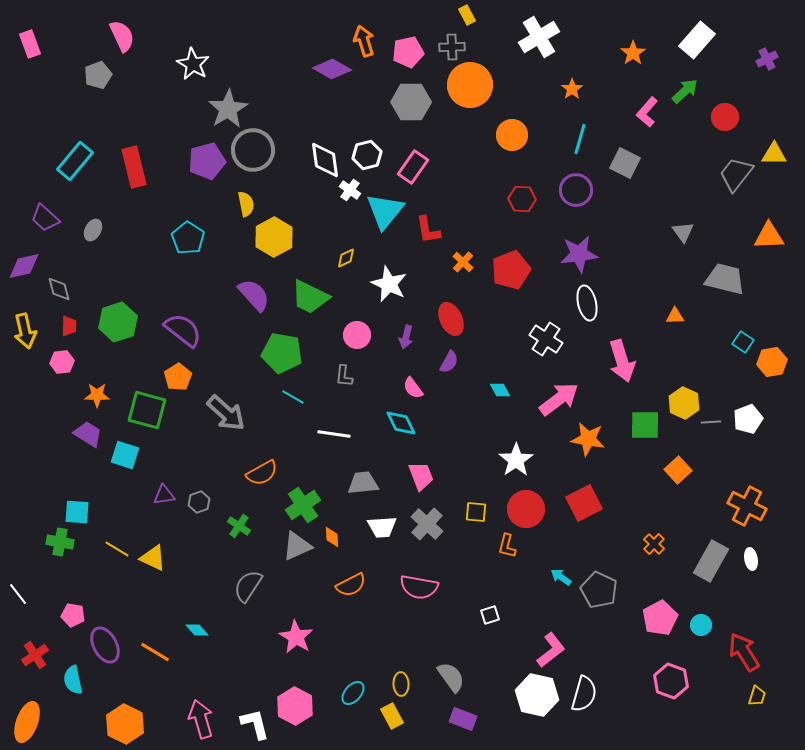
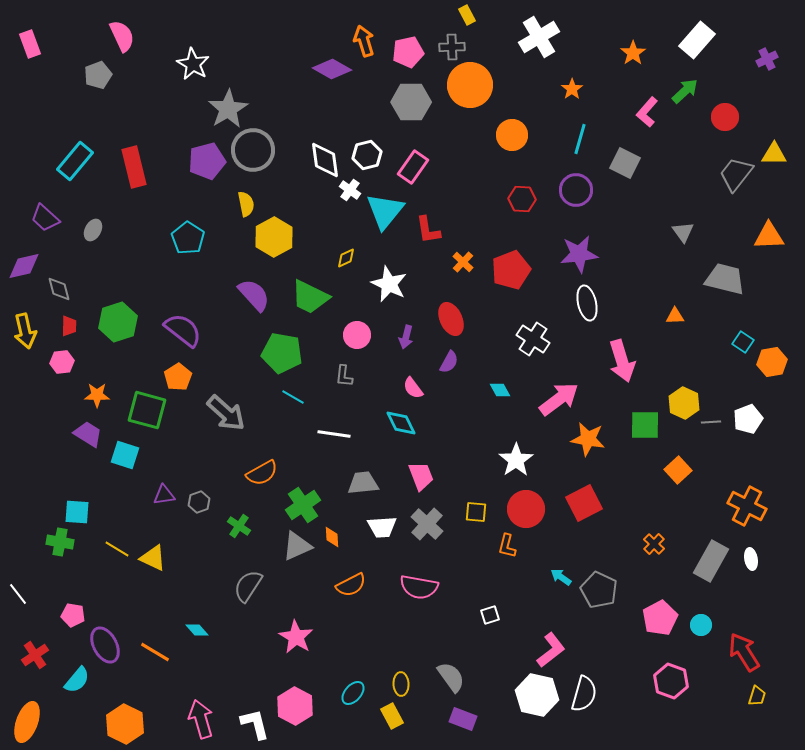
white cross at (546, 339): moved 13 px left
cyan semicircle at (73, 680): moved 4 px right; rotated 128 degrees counterclockwise
